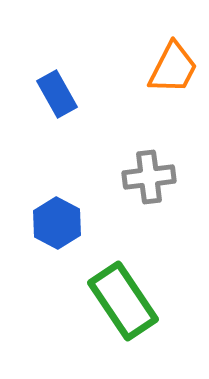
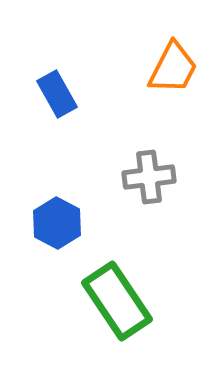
green rectangle: moved 6 px left
